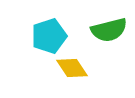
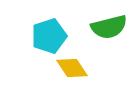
green semicircle: moved 3 px up
